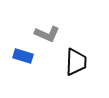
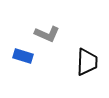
black trapezoid: moved 11 px right
